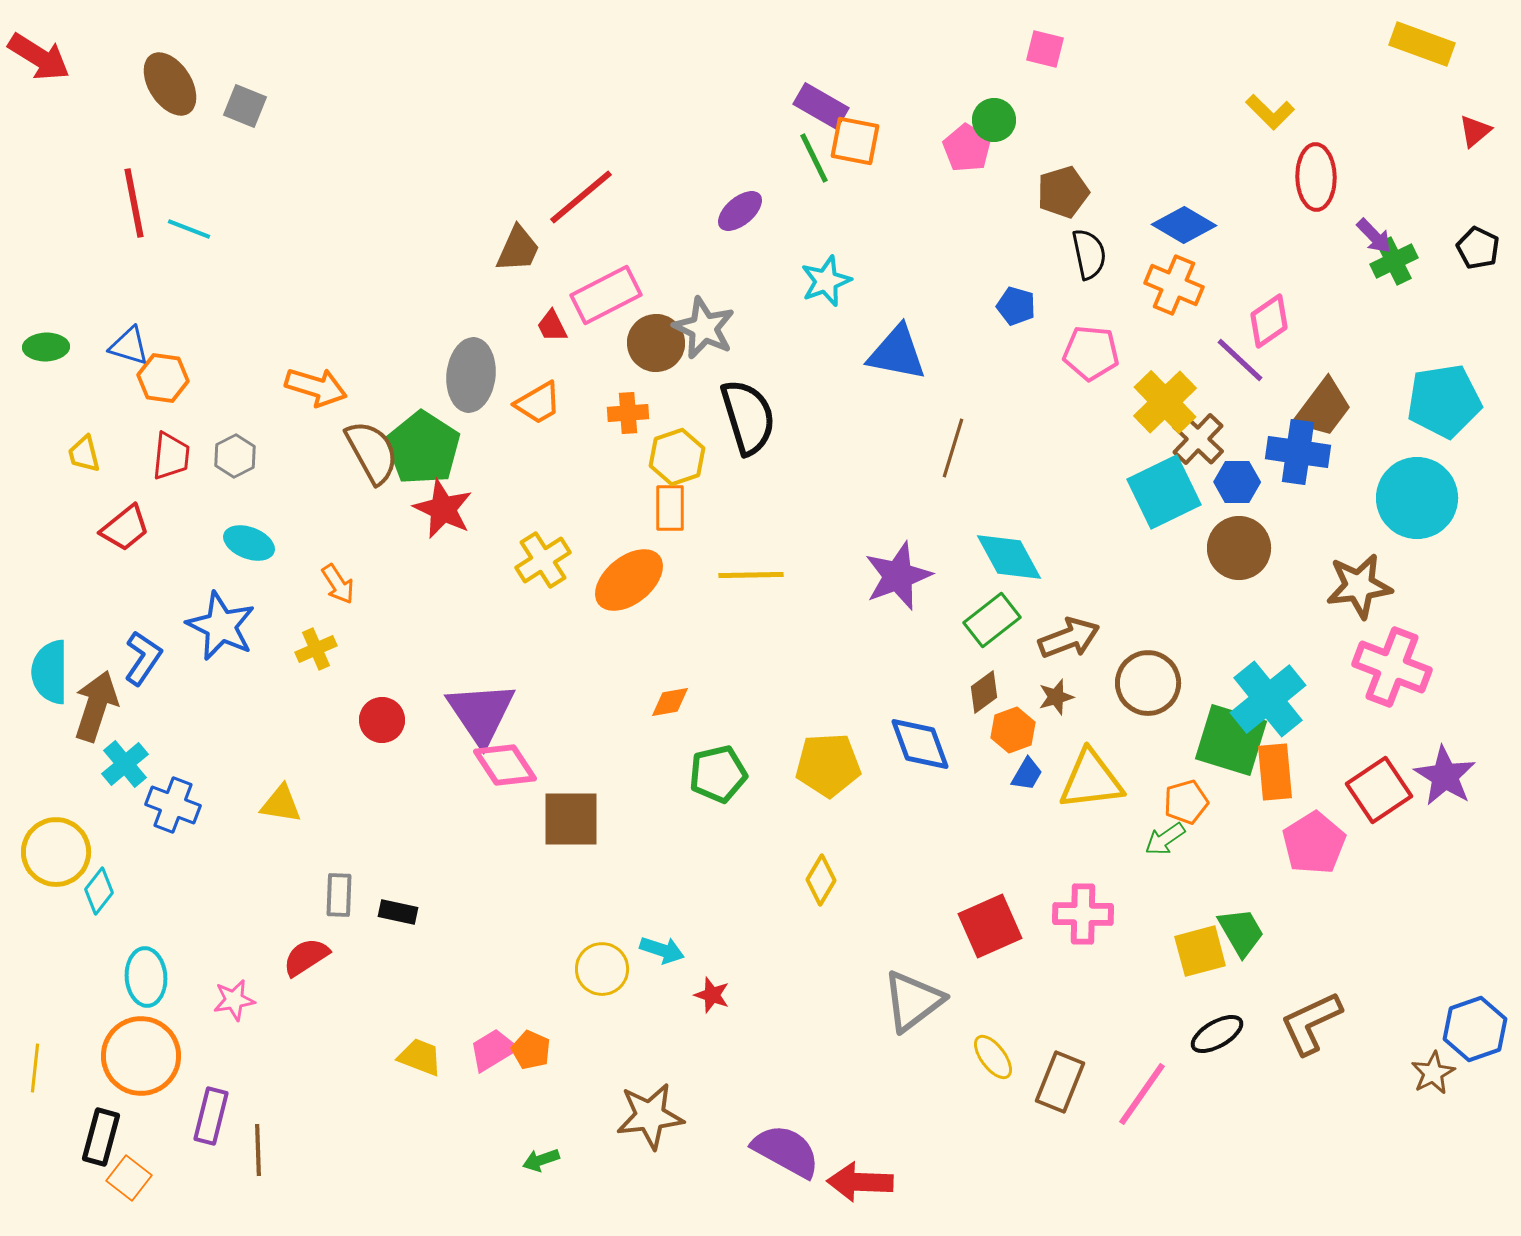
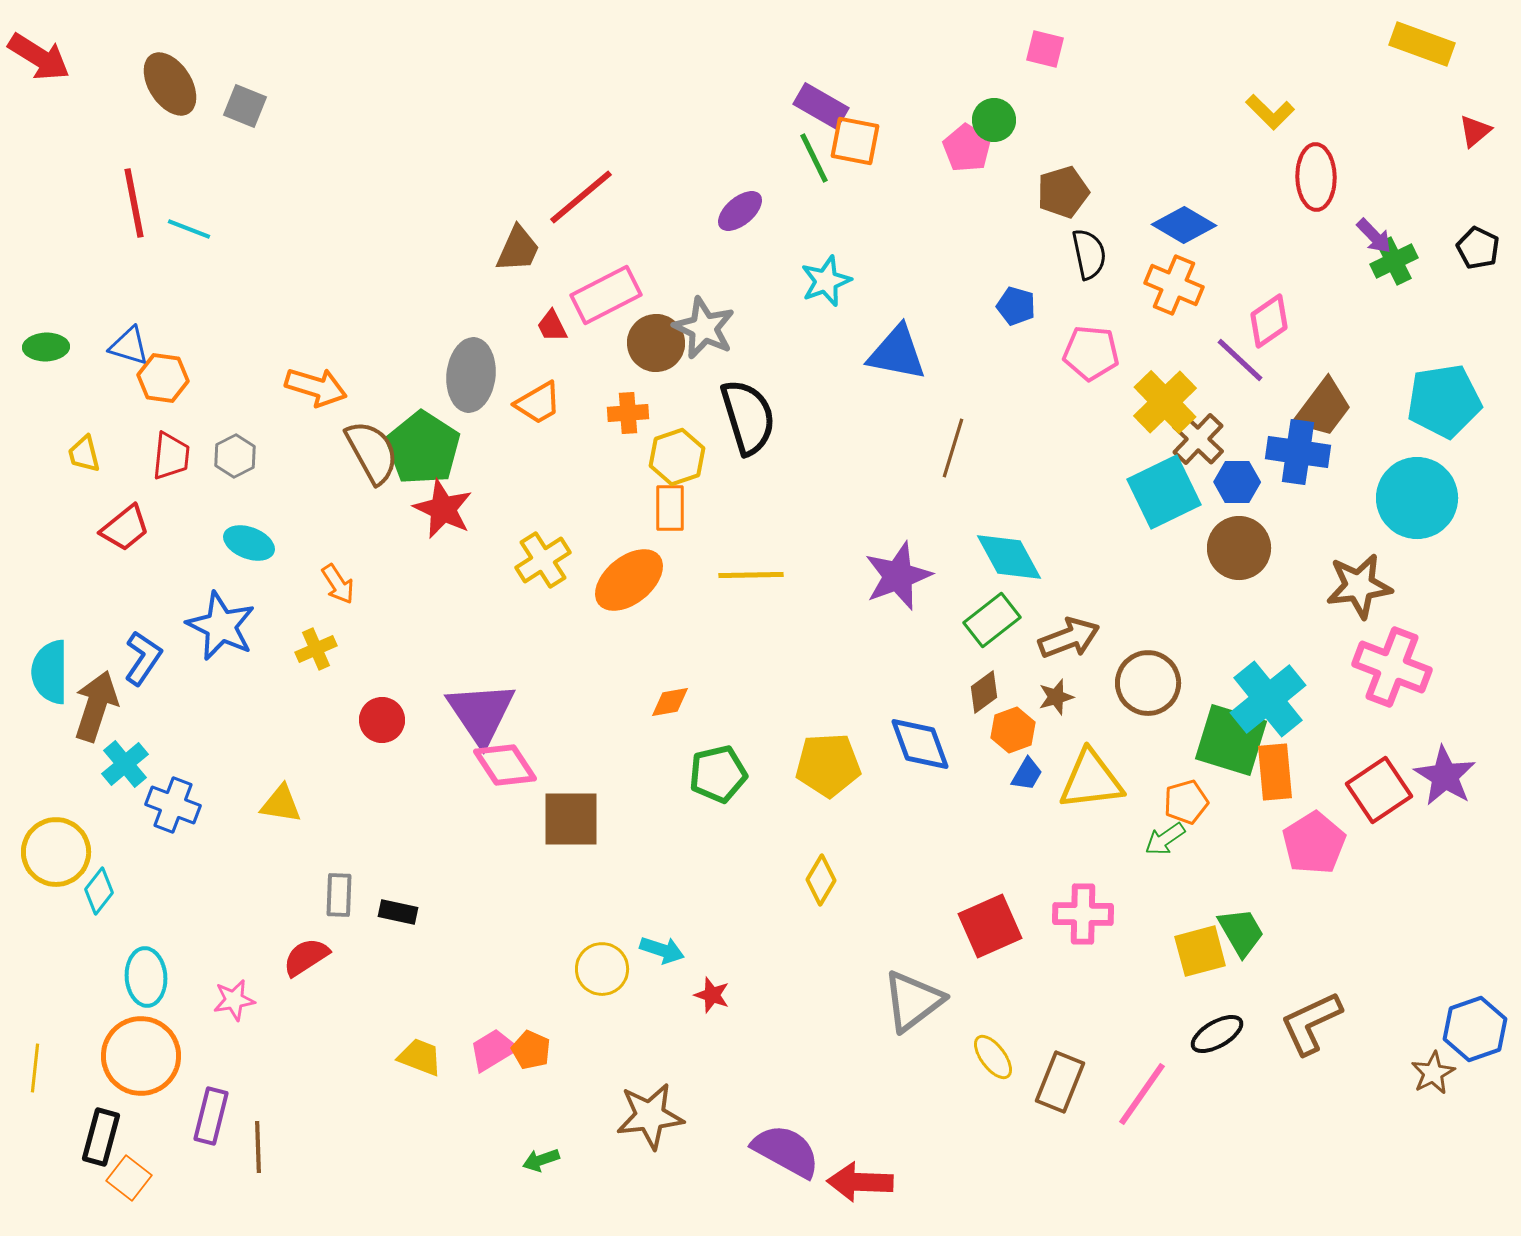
brown line at (258, 1150): moved 3 px up
